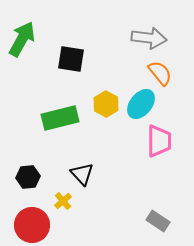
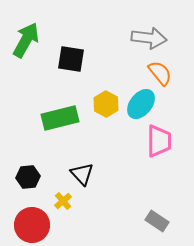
green arrow: moved 4 px right, 1 px down
gray rectangle: moved 1 px left
